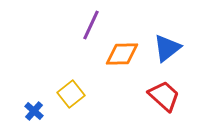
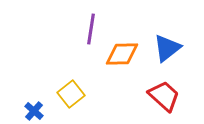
purple line: moved 4 px down; rotated 16 degrees counterclockwise
